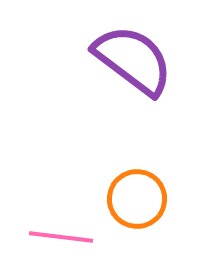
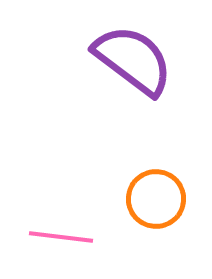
orange circle: moved 19 px right
